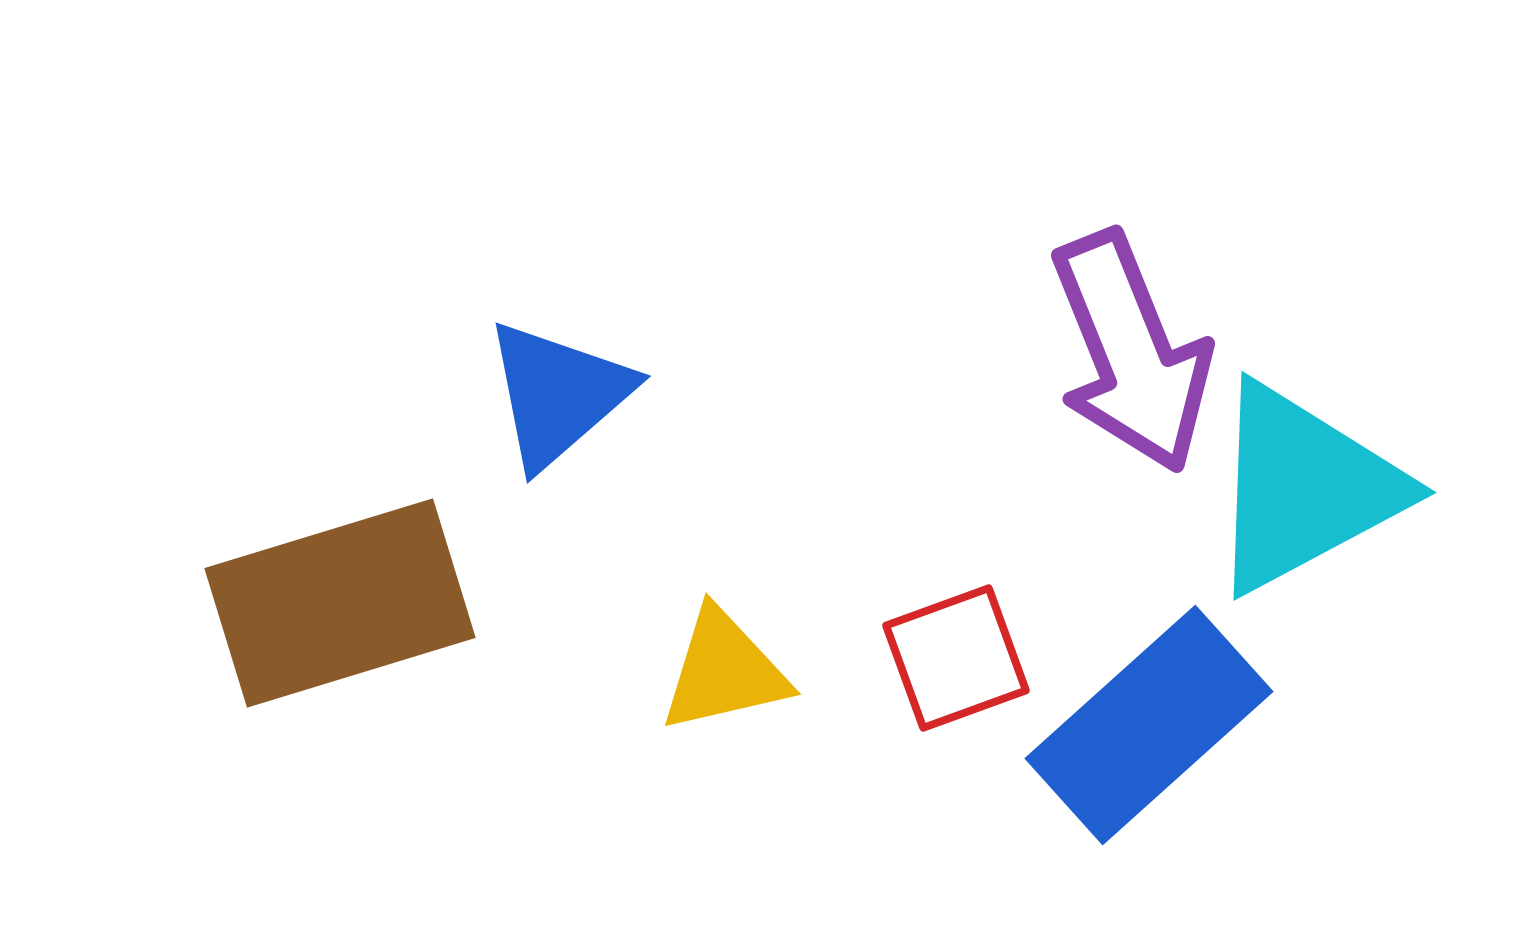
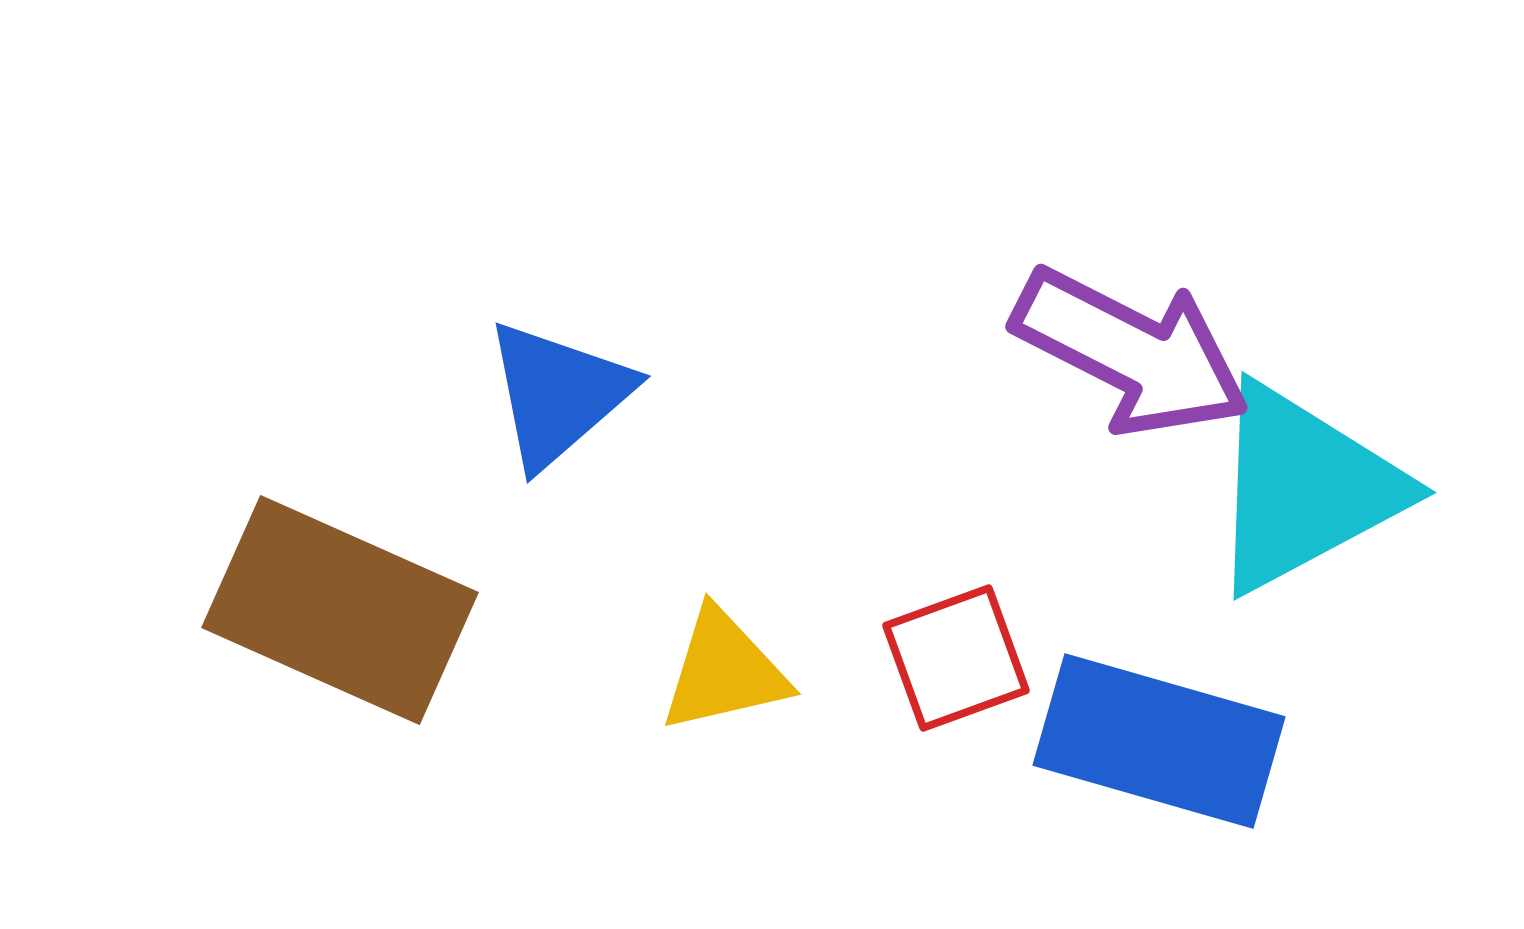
purple arrow: rotated 41 degrees counterclockwise
brown rectangle: moved 7 px down; rotated 41 degrees clockwise
blue rectangle: moved 10 px right, 16 px down; rotated 58 degrees clockwise
